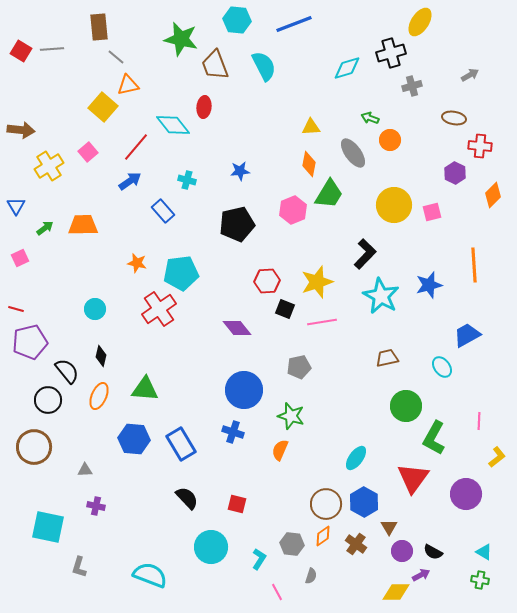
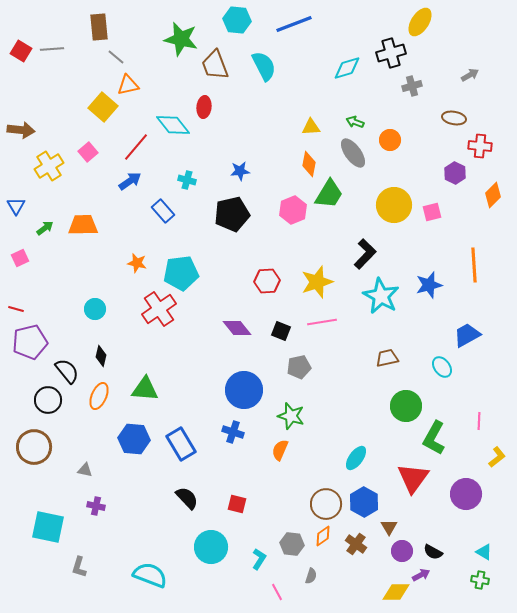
green arrow at (370, 118): moved 15 px left, 4 px down
black pentagon at (237, 224): moved 5 px left, 10 px up
black square at (285, 309): moved 4 px left, 22 px down
gray triangle at (85, 470): rotated 14 degrees clockwise
